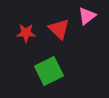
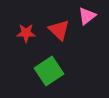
red triangle: moved 1 px down
green square: rotated 8 degrees counterclockwise
